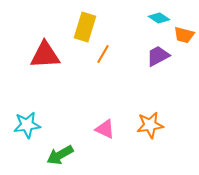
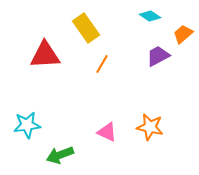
cyan diamond: moved 9 px left, 2 px up
yellow rectangle: moved 1 px right, 1 px down; rotated 52 degrees counterclockwise
orange trapezoid: moved 1 px left, 1 px up; rotated 125 degrees clockwise
orange line: moved 1 px left, 10 px down
orange star: moved 2 px down; rotated 20 degrees clockwise
pink triangle: moved 2 px right, 3 px down
green arrow: rotated 8 degrees clockwise
